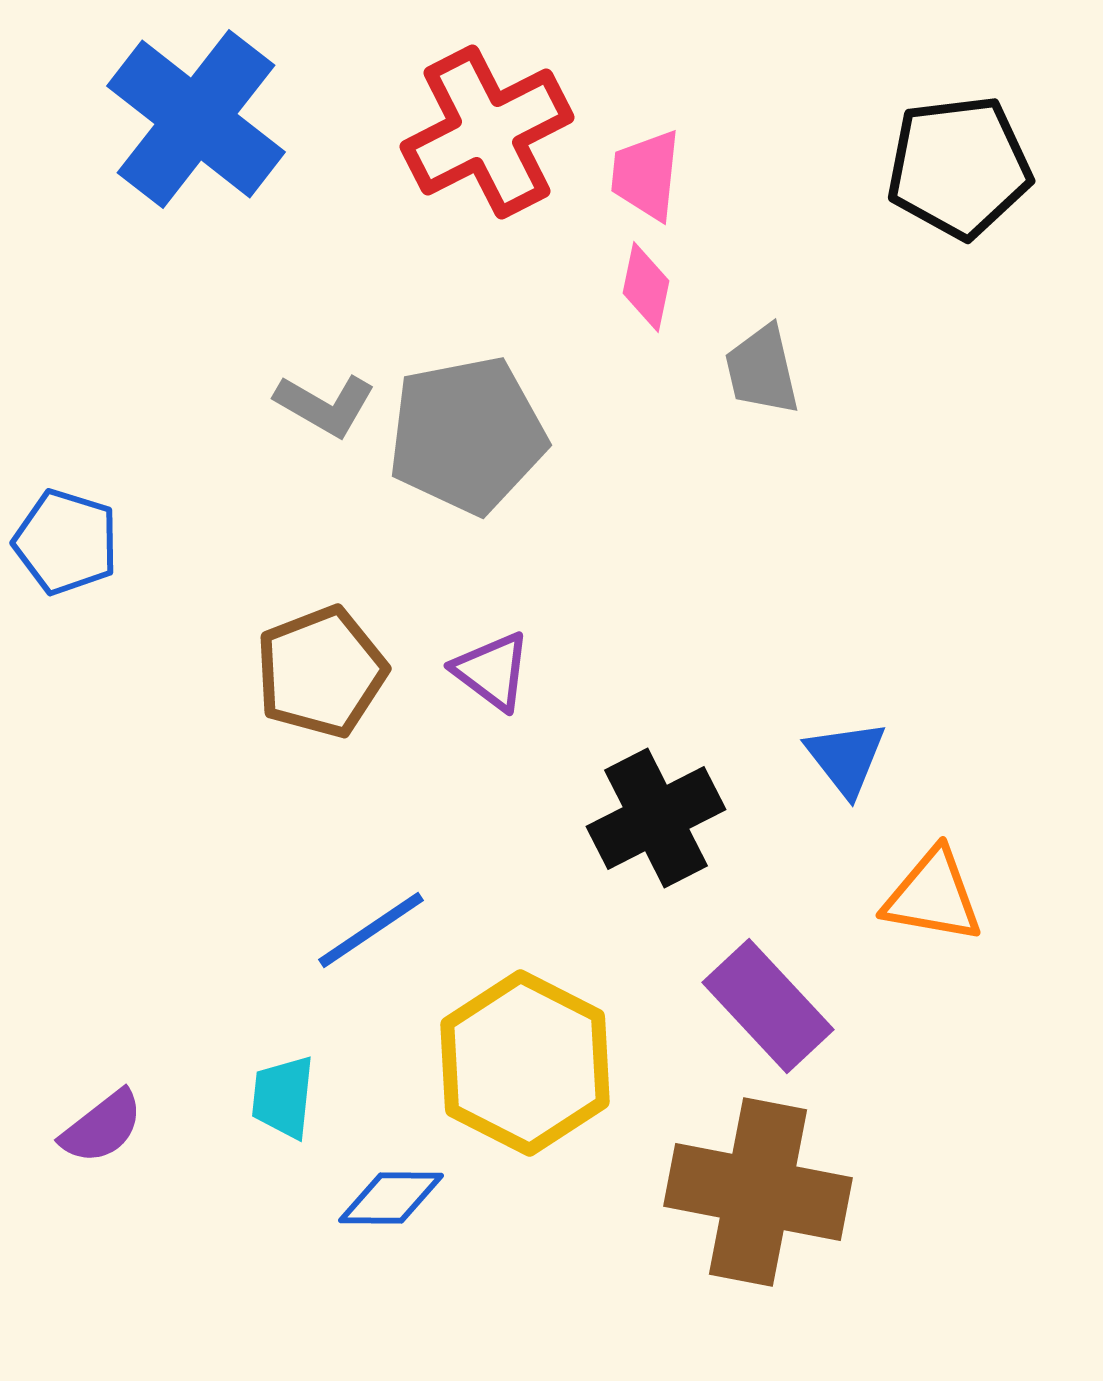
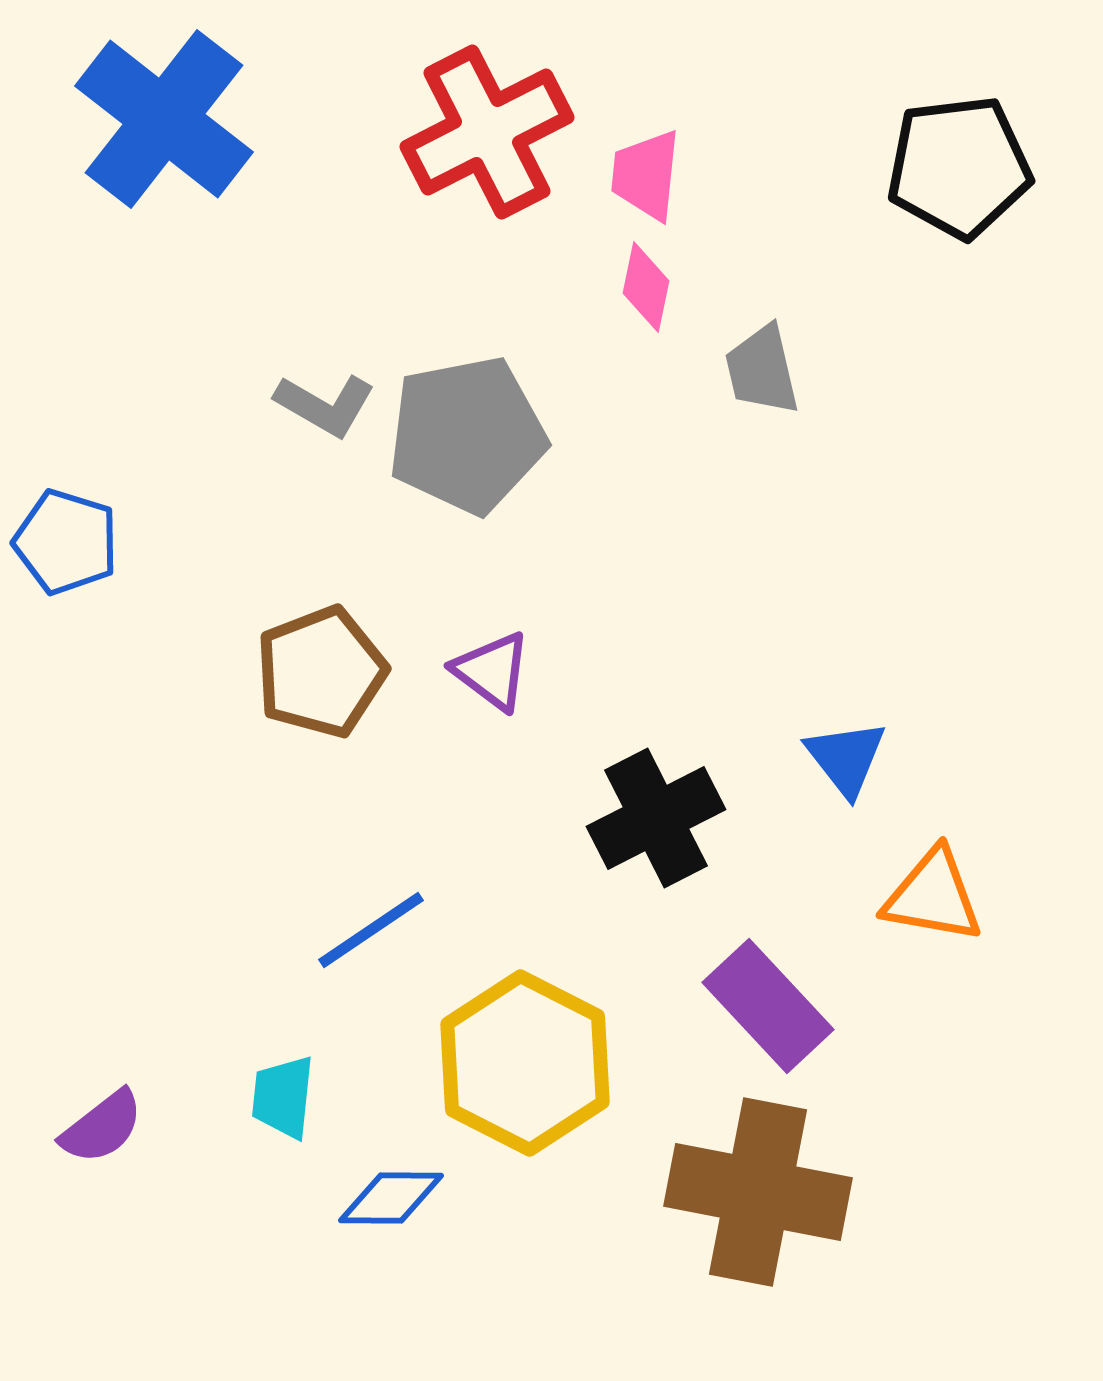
blue cross: moved 32 px left
